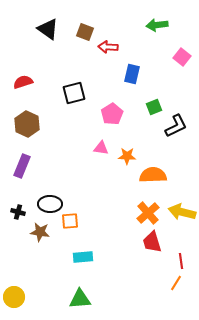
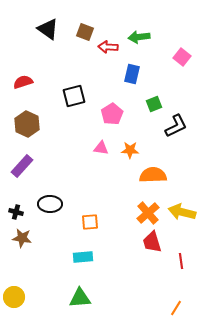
green arrow: moved 18 px left, 12 px down
black square: moved 3 px down
green square: moved 3 px up
orange star: moved 3 px right, 6 px up
purple rectangle: rotated 20 degrees clockwise
black cross: moved 2 px left
orange square: moved 20 px right, 1 px down
brown star: moved 18 px left, 6 px down
orange line: moved 25 px down
green triangle: moved 1 px up
